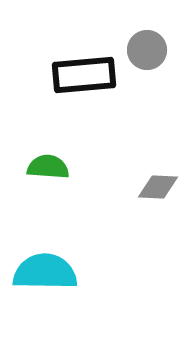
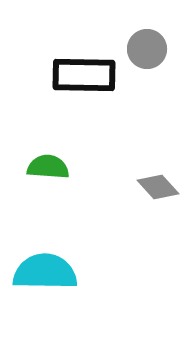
gray circle: moved 1 px up
black rectangle: rotated 6 degrees clockwise
gray diamond: rotated 45 degrees clockwise
